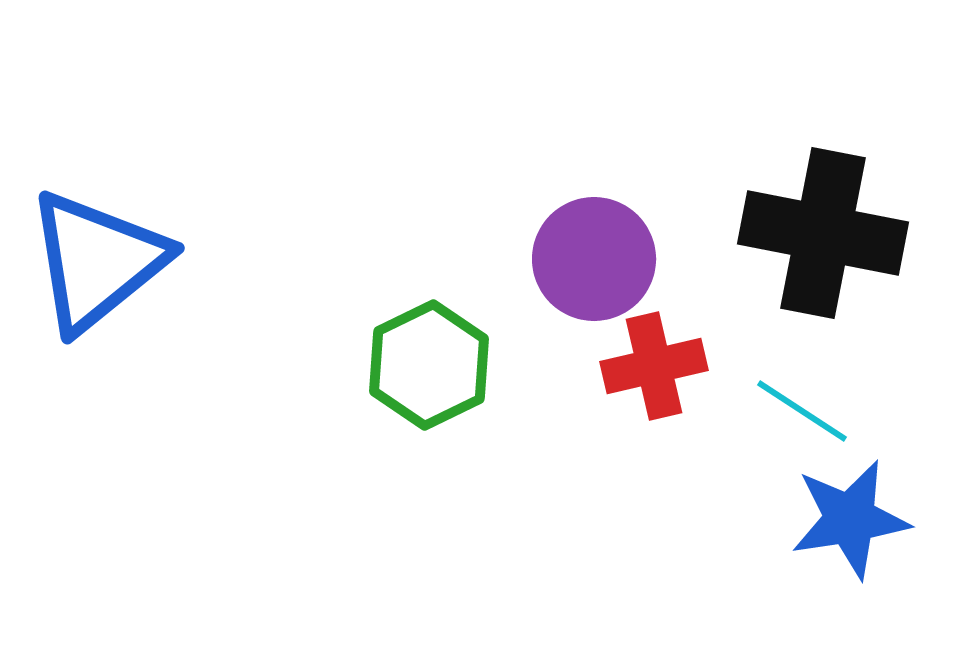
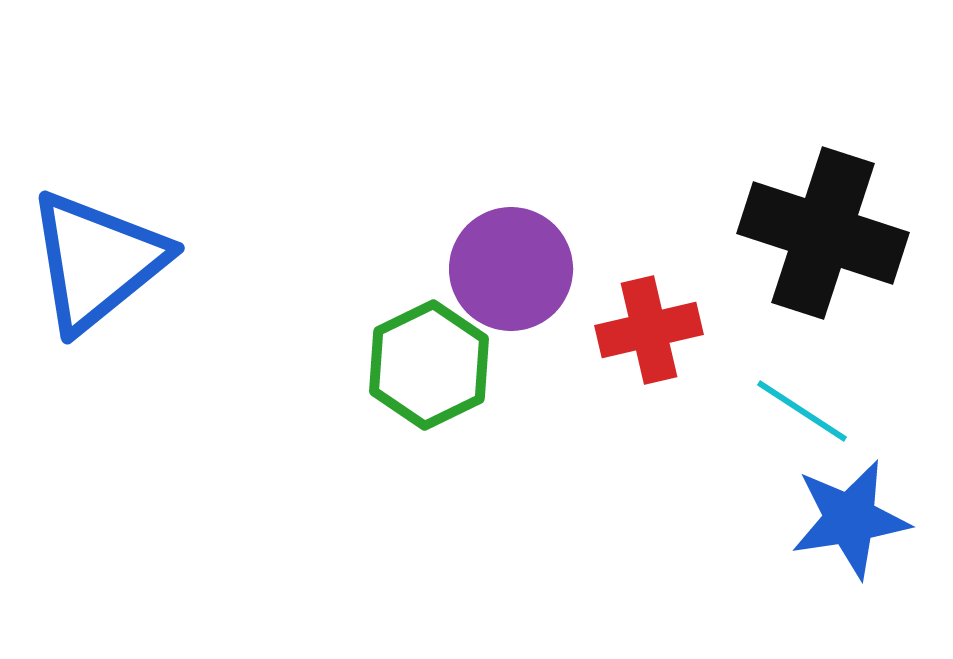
black cross: rotated 7 degrees clockwise
purple circle: moved 83 px left, 10 px down
red cross: moved 5 px left, 36 px up
